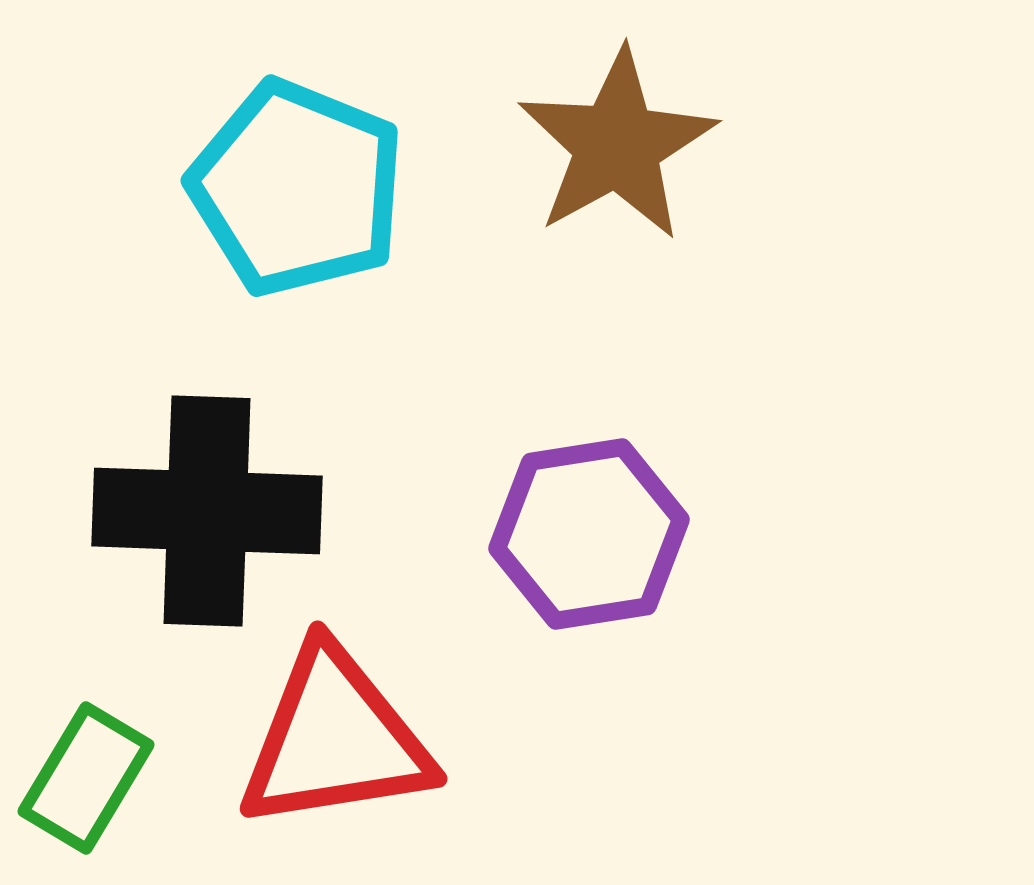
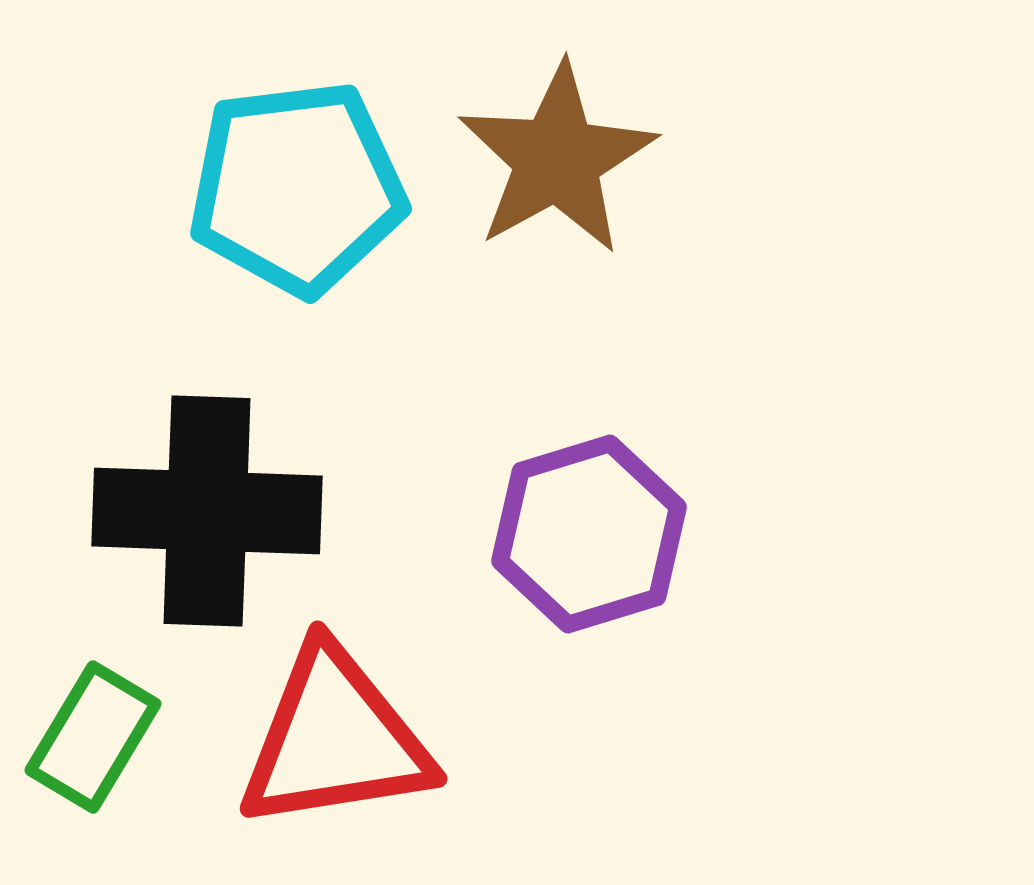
brown star: moved 60 px left, 14 px down
cyan pentagon: rotated 29 degrees counterclockwise
purple hexagon: rotated 8 degrees counterclockwise
green rectangle: moved 7 px right, 41 px up
